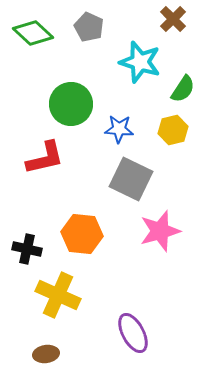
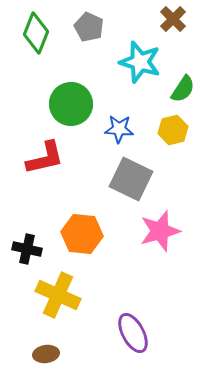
green diamond: moved 3 px right; rotated 69 degrees clockwise
